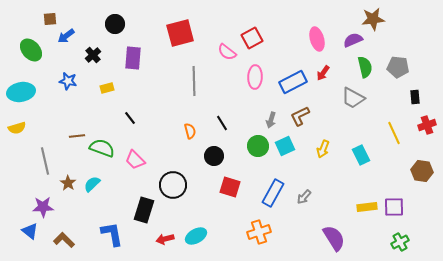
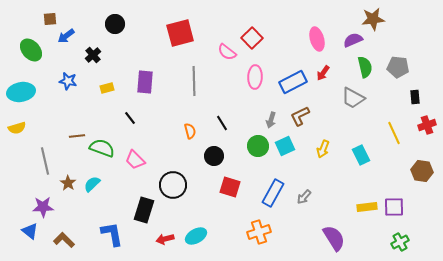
red square at (252, 38): rotated 15 degrees counterclockwise
purple rectangle at (133, 58): moved 12 px right, 24 px down
